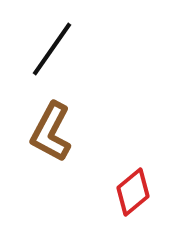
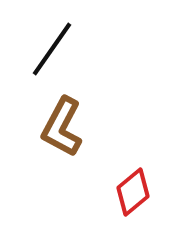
brown L-shape: moved 11 px right, 5 px up
